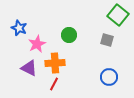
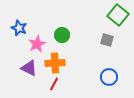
green circle: moved 7 px left
